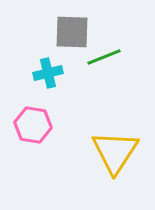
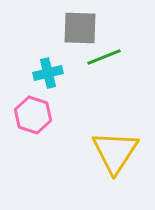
gray square: moved 8 px right, 4 px up
pink hexagon: moved 10 px up; rotated 9 degrees clockwise
